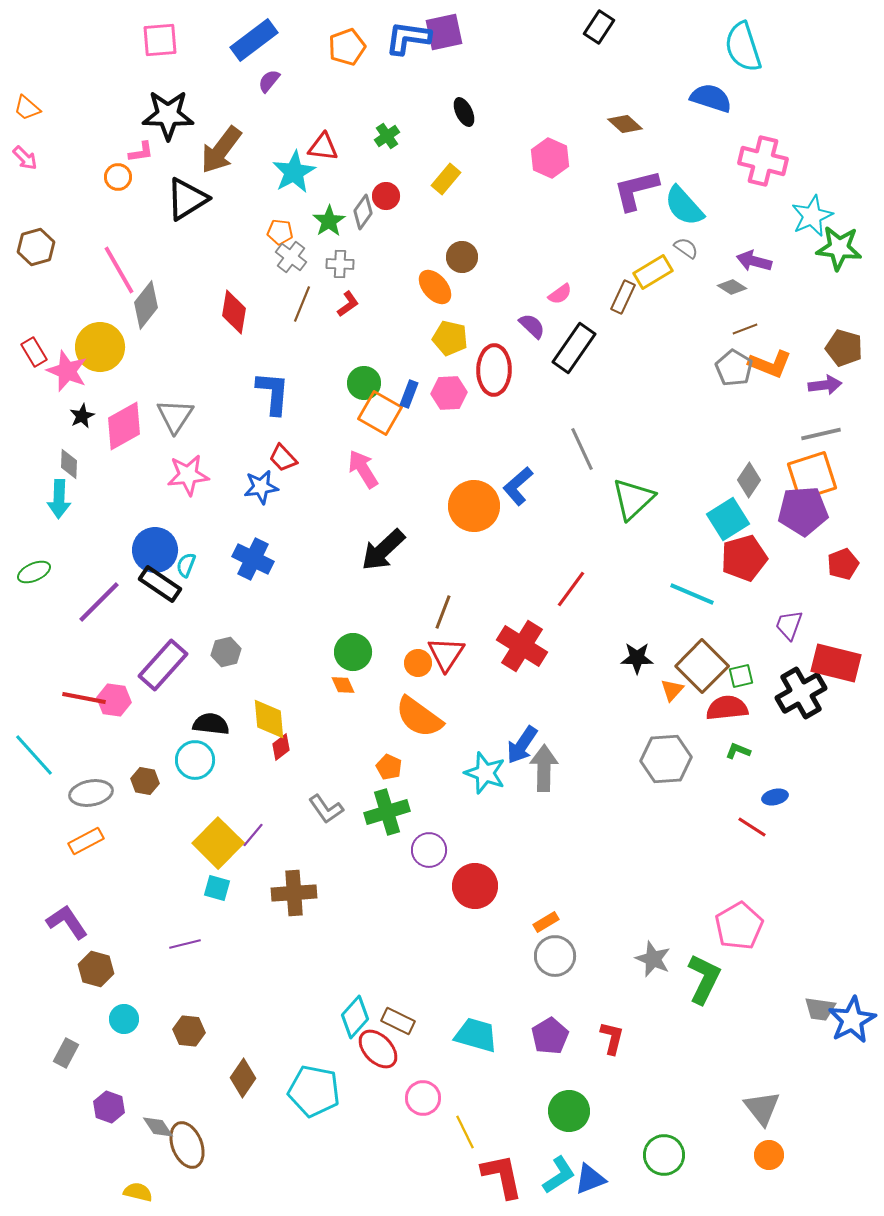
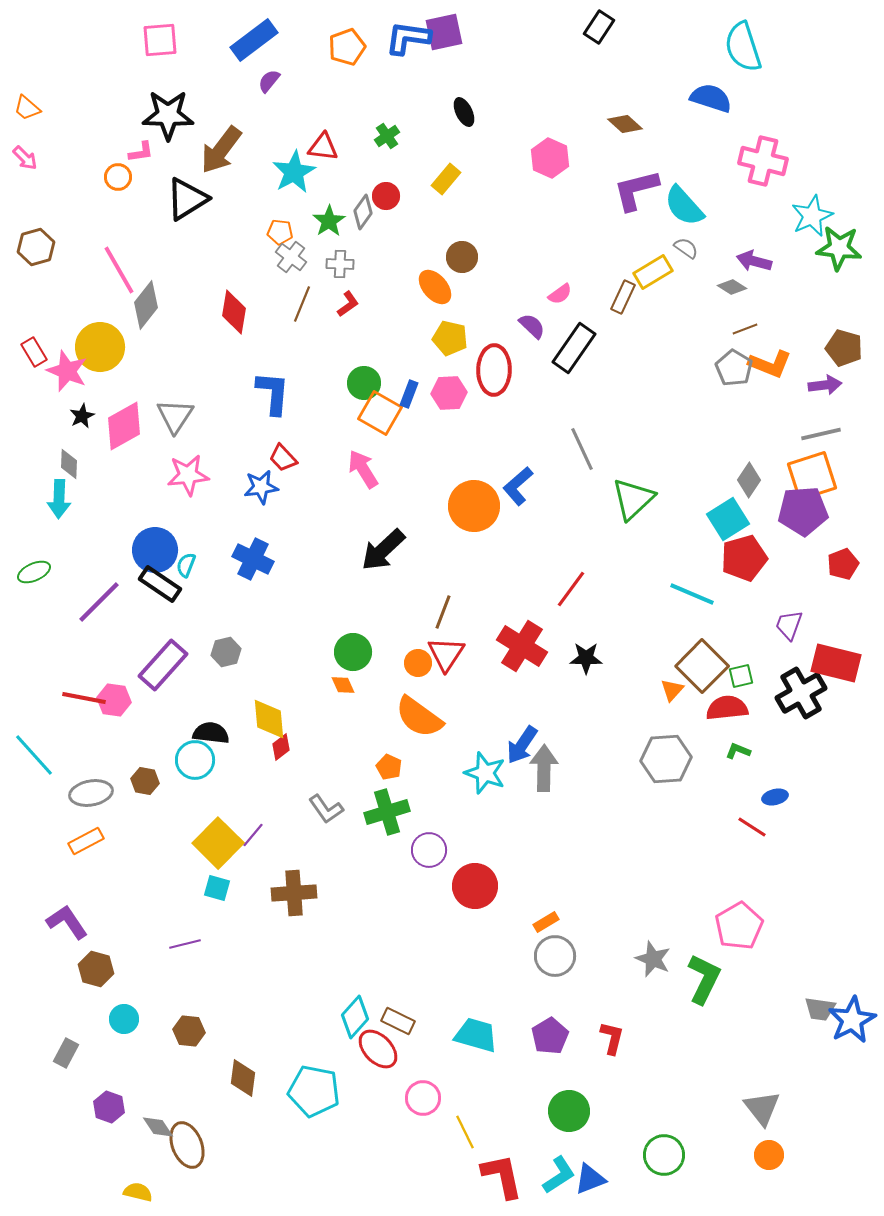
black star at (637, 658): moved 51 px left
black semicircle at (211, 724): moved 9 px down
brown diamond at (243, 1078): rotated 27 degrees counterclockwise
